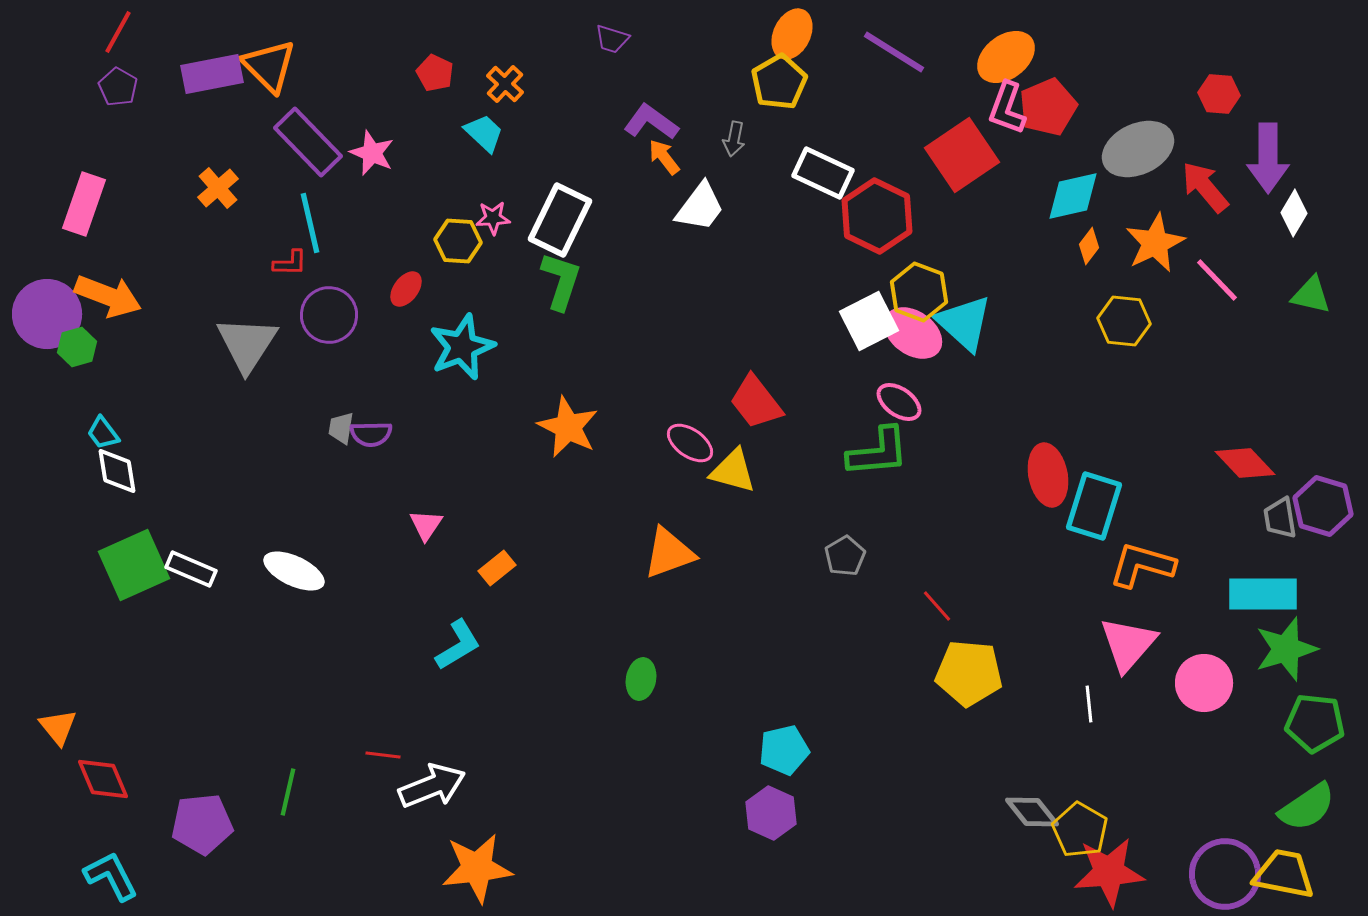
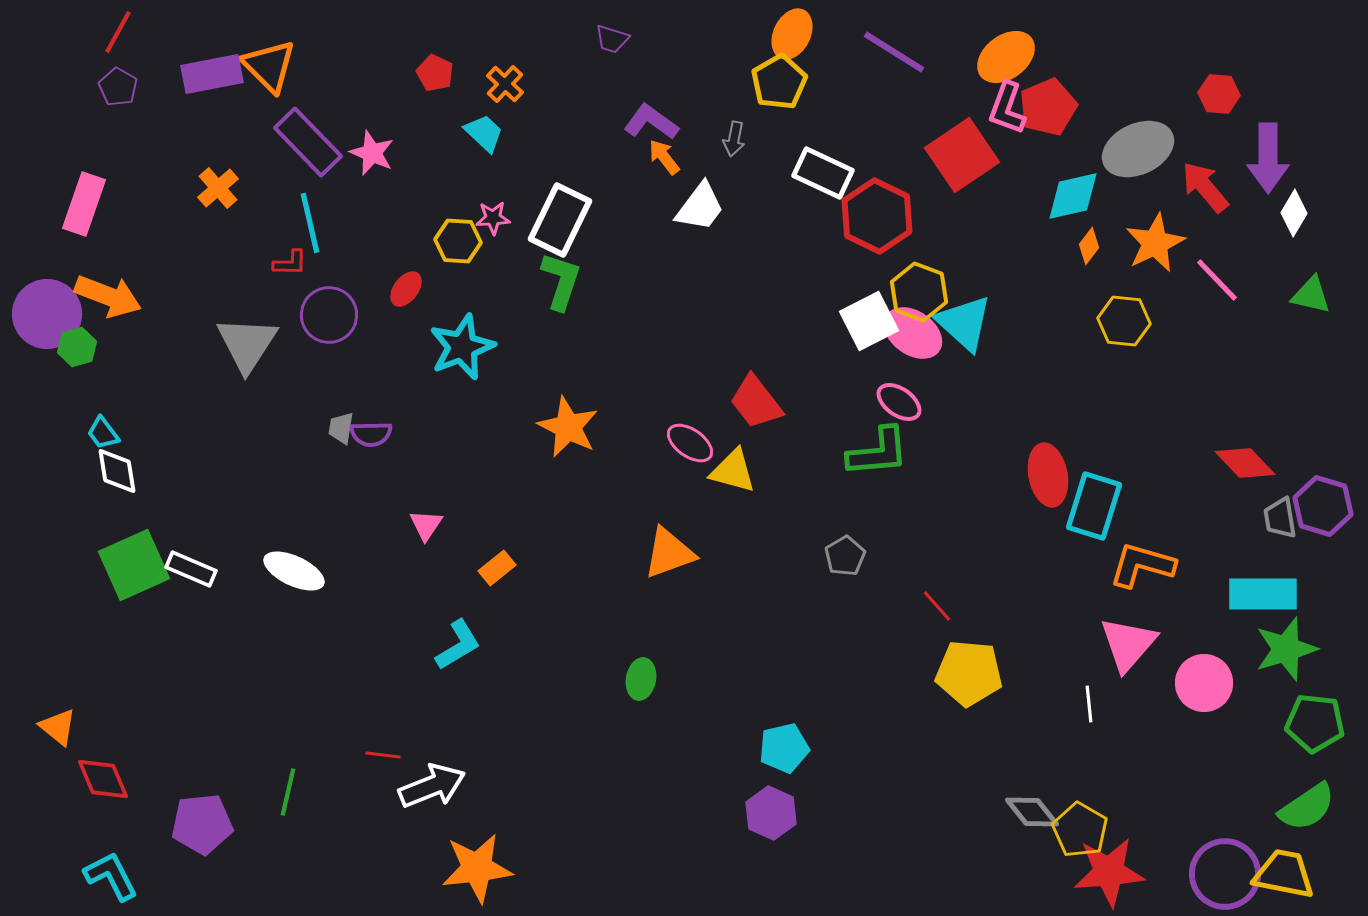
orange triangle at (58, 727): rotated 12 degrees counterclockwise
cyan pentagon at (784, 750): moved 2 px up
